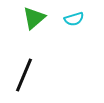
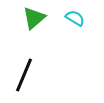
cyan semicircle: moved 1 px right, 1 px up; rotated 132 degrees counterclockwise
